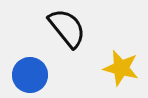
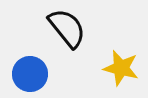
blue circle: moved 1 px up
